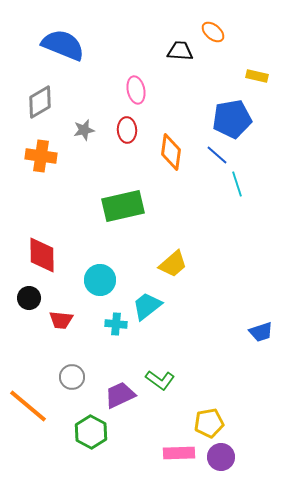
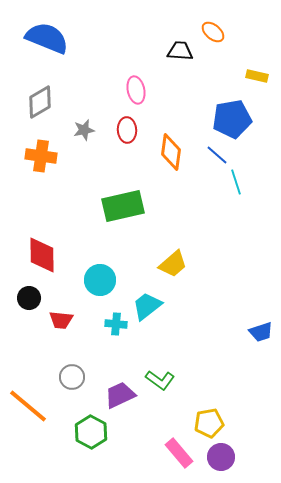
blue semicircle: moved 16 px left, 7 px up
cyan line: moved 1 px left, 2 px up
pink rectangle: rotated 52 degrees clockwise
